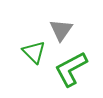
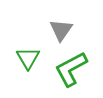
green triangle: moved 6 px left, 6 px down; rotated 15 degrees clockwise
